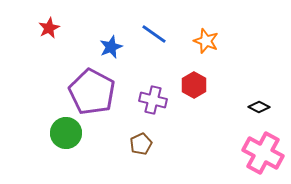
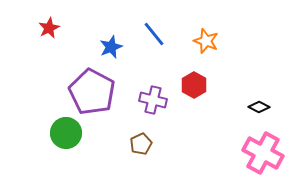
blue line: rotated 16 degrees clockwise
